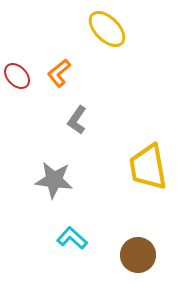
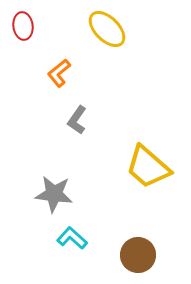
red ellipse: moved 6 px right, 50 px up; rotated 36 degrees clockwise
yellow trapezoid: rotated 39 degrees counterclockwise
gray star: moved 14 px down
